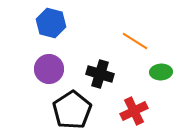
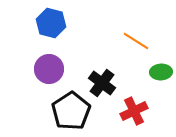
orange line: moved 1 px right
black cross: moved 2 px right, 9 px down; rotated 20 degrees clockwise
black pentagon: moved 1 px left, 1 px down
